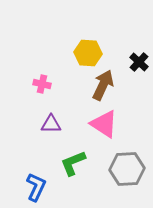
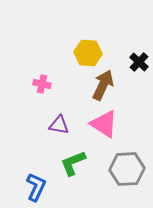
purple triangle: moved 8 px right, 1 px down; rotated 10 degrees clockwise
